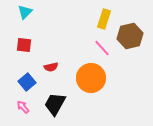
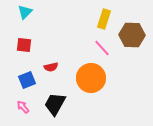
brown hexagon: moved 2 px right, 1 px up; rotated 15 degrees clockwise
blue square: moved 2 px up; rotated 18 degrees clockwise
